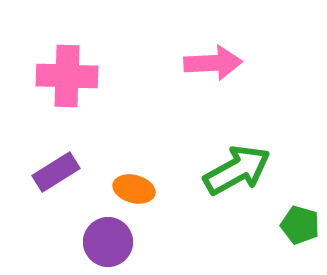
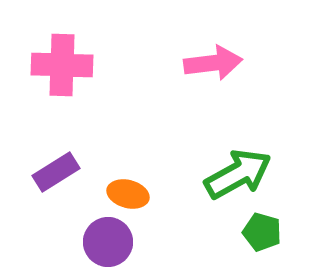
pink arrow: rotated 4 degrees counterclockwise
pink cross: moved 5 px left, 11 px up
green arrow: moved 1 px right, 4 px down
orange ellipse: moved 6 px left, 5 px down
green pentagon: moved 38 px left, 7 px down
